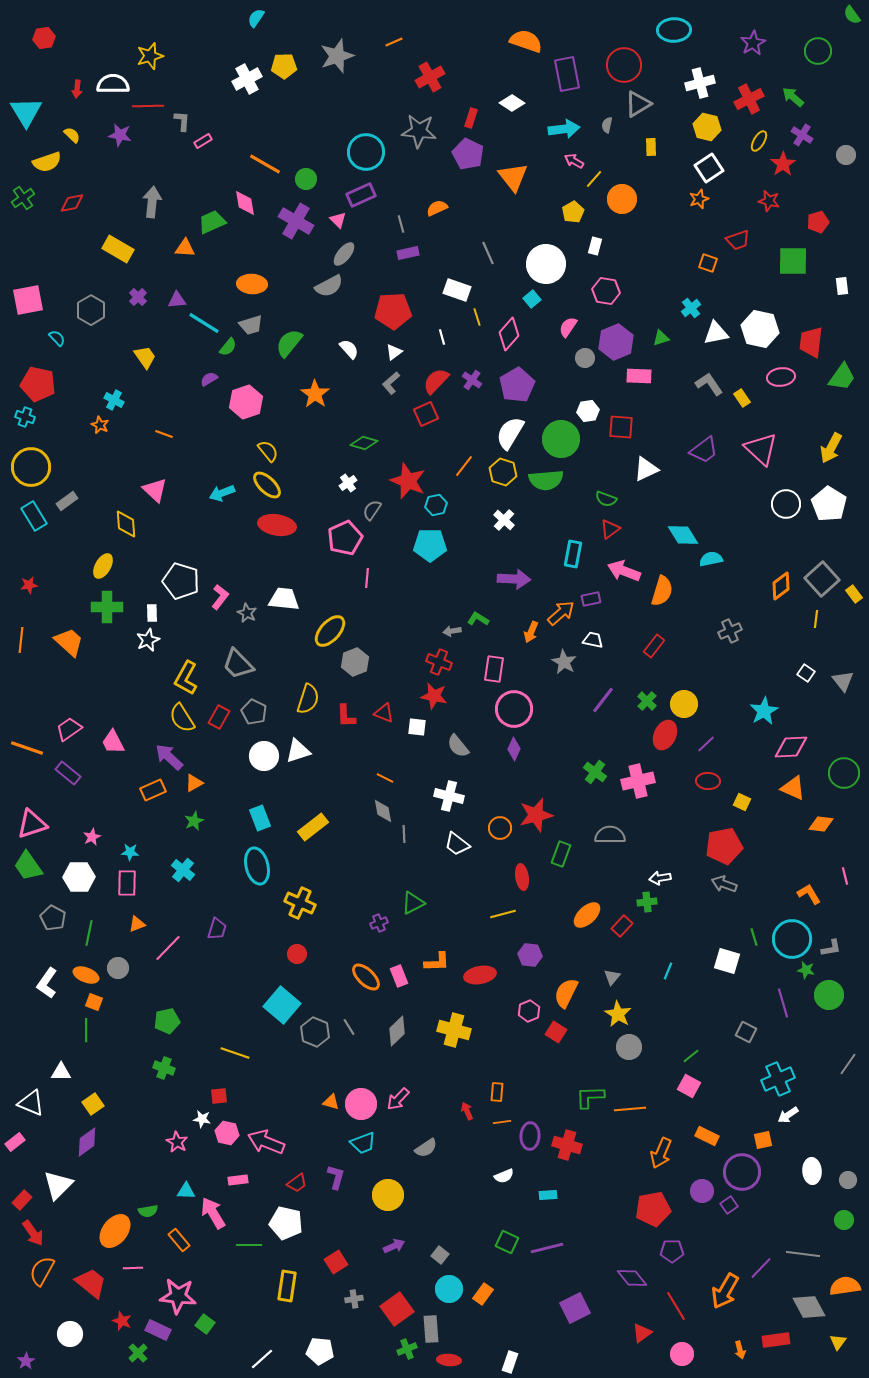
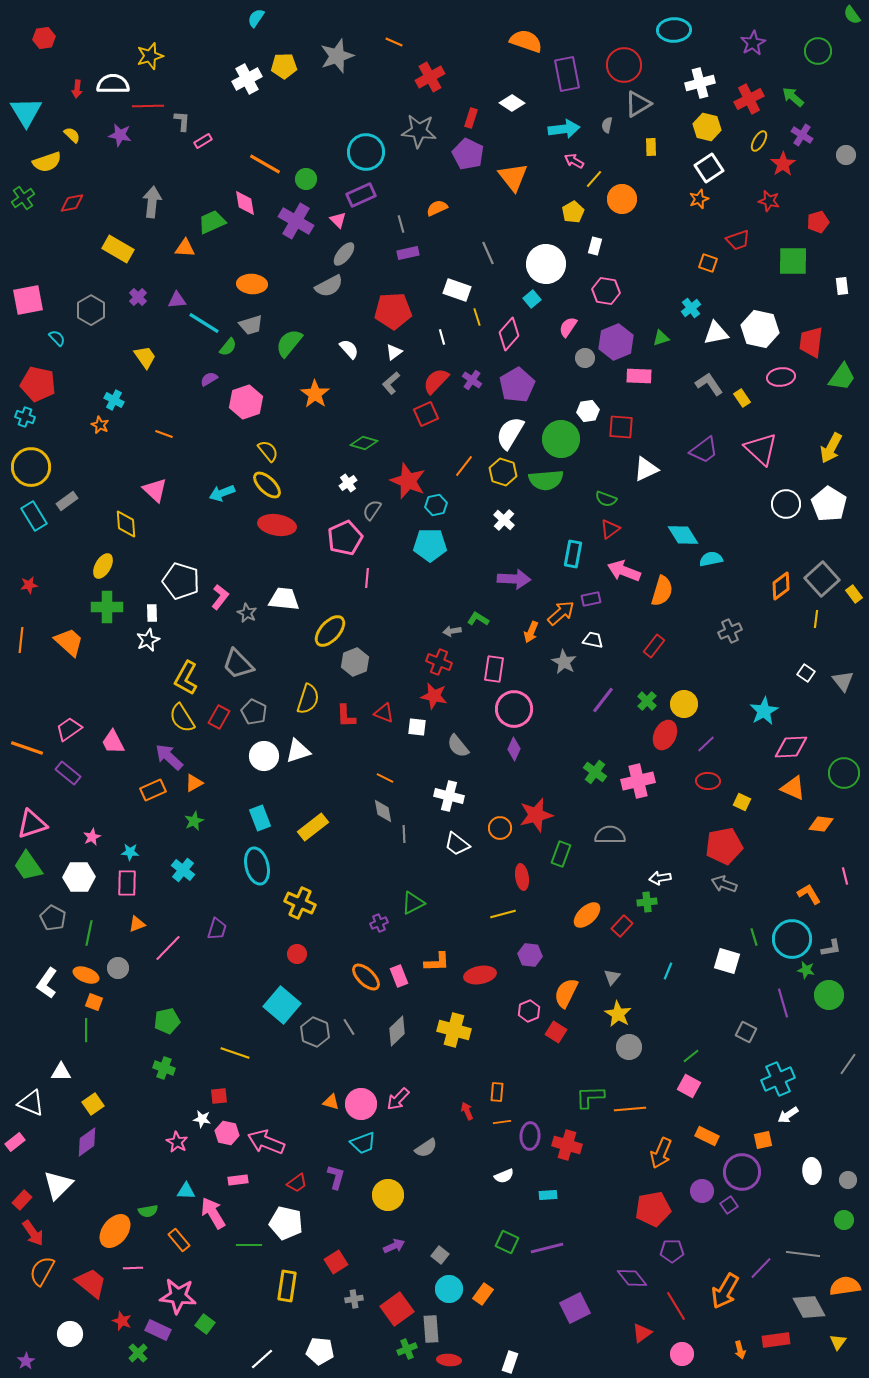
orange line at (394, 42): rotated 48 degrees clockwise
